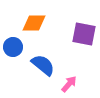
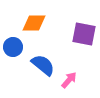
pink arrow: moved 4 px up
